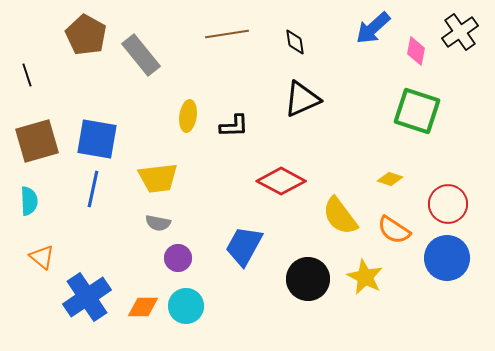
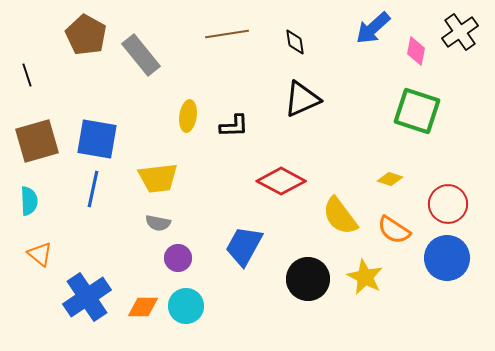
orange triangle: moved 2 px left, 3 px up
